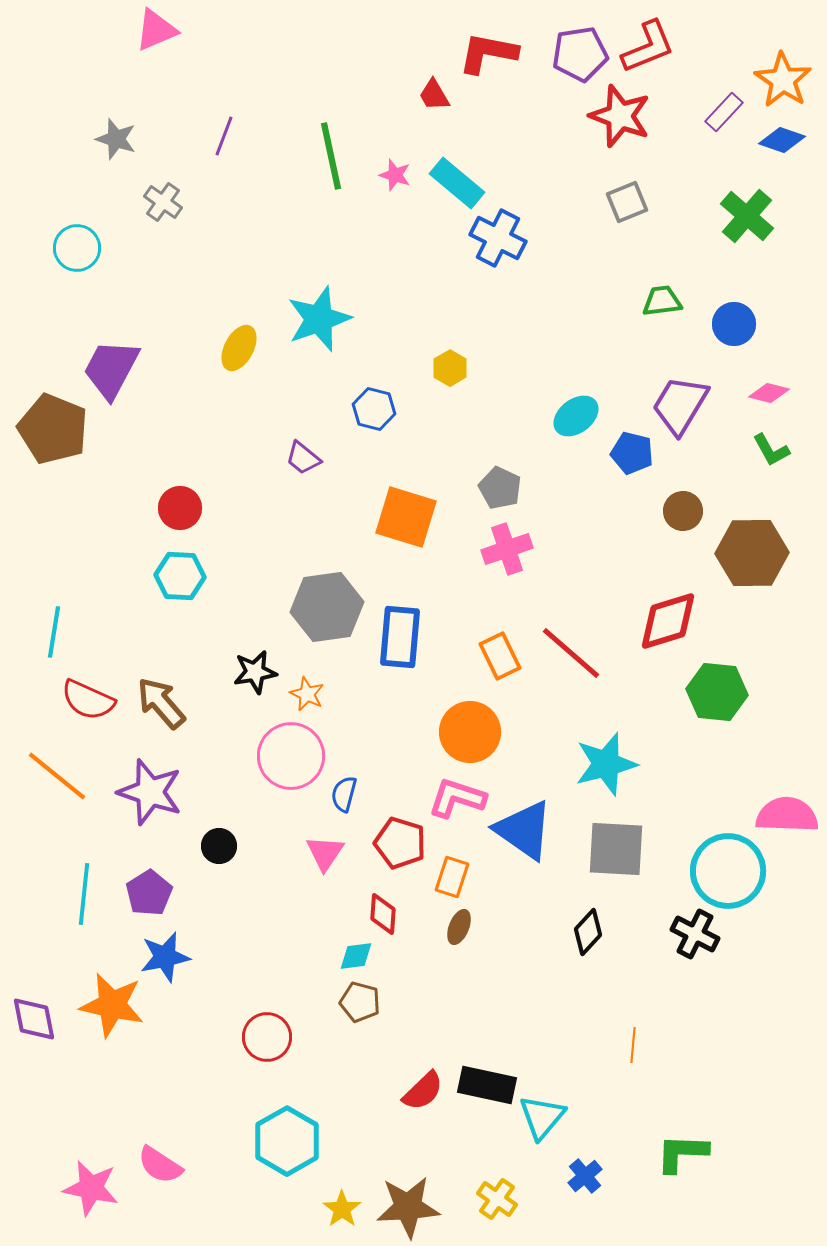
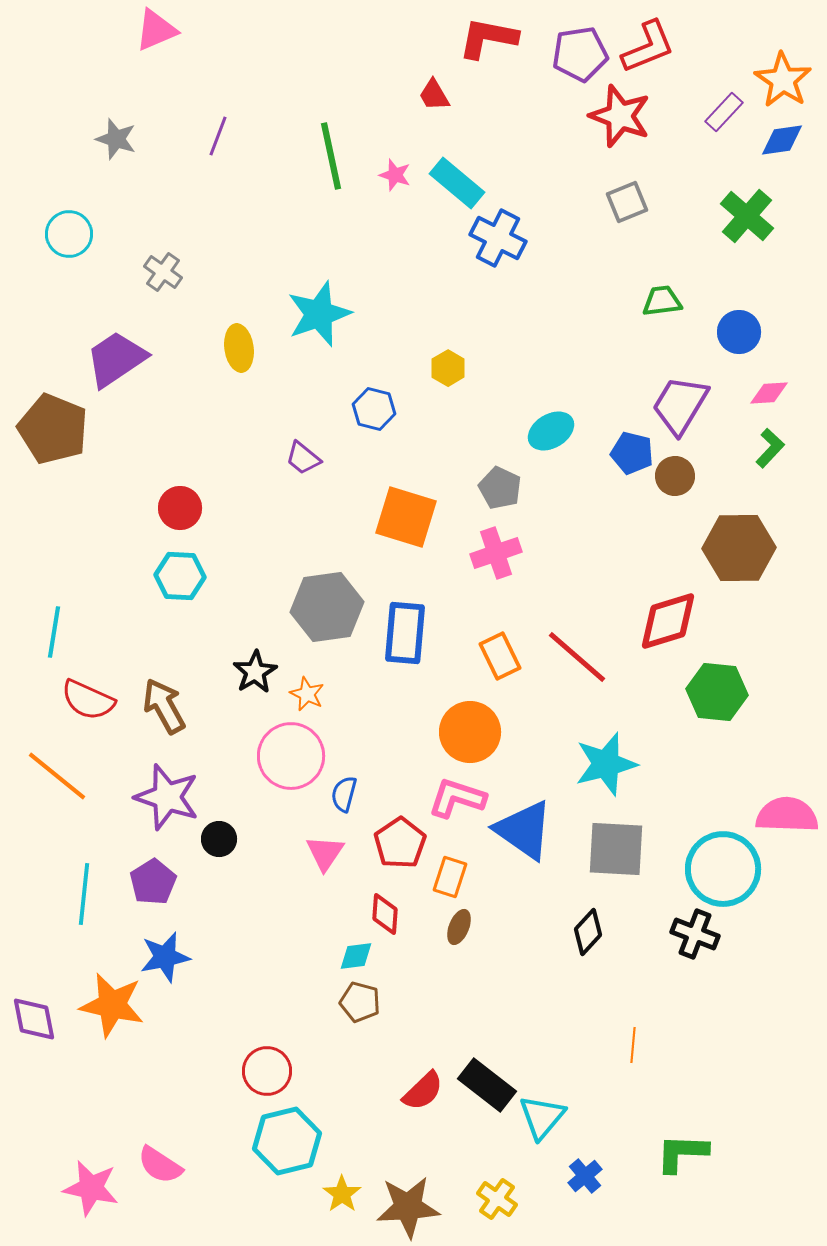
red L-shape at (488, 53): moved 15 px up
purple line at (224, 136): moved 6 px left
blue diamond at (782, 140): rotated 27 degrees counterclockwise
gray cross at (163, 202): moved 70 px down
cyan circle at (77, 248): moved 8 px left, 14 px up
cyan star at (319, 319): moved 5 px up
blue circle at (734, 324): moved 5 px right, 8 px down
yellow ellipse at (239, 348): rotated 36 degrees counterclockwise
yellow hexagon at (450, 368): moved 2 px left
purple trapezoid at (111, 369): moved 5 px right, 10 px up; rotated 28 degrees clockwise
pink diamond at (769, 393): rotated 18 degrees counterclockwise
cyan ellipse at (576, 416): moved 25 px left, 15 px down; rotated 6 degrees clockwise
green L-shape at (771, 450): moved 1 px left, 2 px up; rotated 108 degrees counterclockwise
brown circle at (683, 511): moved 8 px left, 35 px up
pink cross at (507, 549): moved 11 px left, 4 px down
brown hexagon at (752, 553): moved 13 px left, 5 px up
blue rectangle at (400, 637): moved 5 px right, 4 px up
red line at (571, 653): moved 6 px right, 4 px down
black star at (255, 672): rotated 21 degrees counterclockwise
brown arrow at (161, 703): moved 3 px right, 3 px down; rotated 12 degrees clockwise
purple star at (150, 792): moved 17 px right, 5 px down
red pentagon at (400, 843): rotated 21 degrees clockwise
black circle at (219, 846): moved 7 px up
cyan circle at (728, 871): moved 5 px left, 2 px up
orange rectangle at (452, 877): moved 2 px left
purple pentagon at (149, 893): moved 4 px right, 11 px up
red diamond at (383, 914): moved 2 px right
black cross at (695, 934): rotated 6 degrees counterclockwise
red circle at (267, 1037): moved 34 px down
black rectangle at (487, 1085): rotated 26 degrees clockwise
cyan hexagon at (287, 1141): rotated 16 degrees clockwise
yellow star at (342, 1209): moved 15 px up
